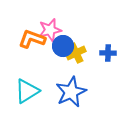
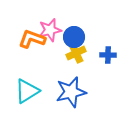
blue circle: moved 11 px right, 9 px up
blue cross: moved 2 px down
blue star: rotated 12 degrees clockwise
